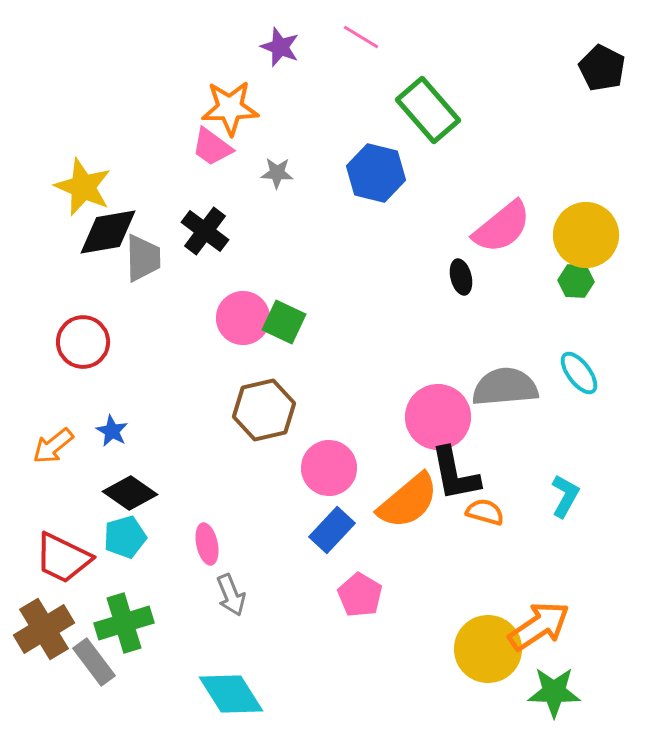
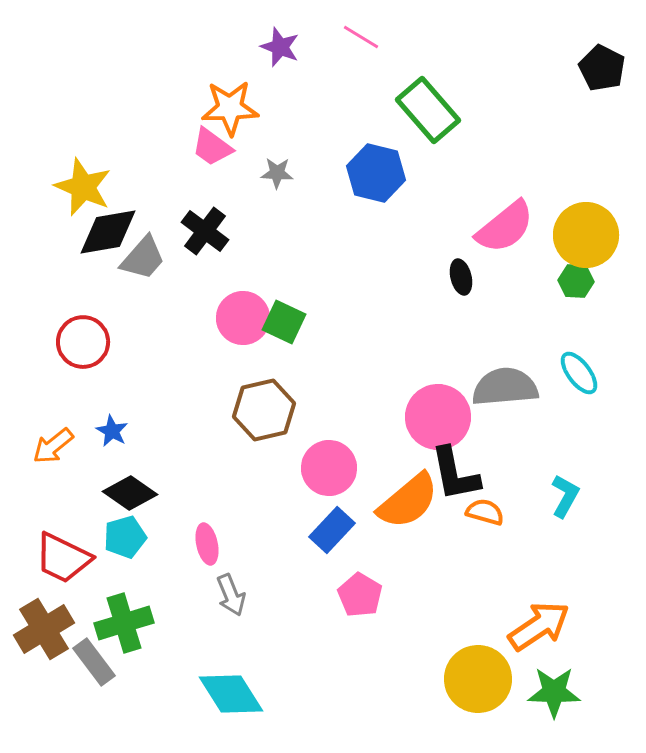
pink semicircle at (502, 227): moved 3 px right
gray trapezoid at (143, 258): rotated 42 degrees clockwise
yellow circle at (488, 649): moved 10 px left, 30 px down
